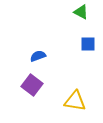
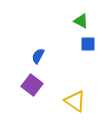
green triangle: moved 9 px down
blue semicircle: rotated 42 degrees counterclockwise
yellow triangle: rotated 25 degrees clockwise
